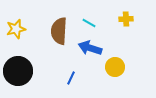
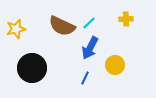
cyan line: rotated 72 degrees counterclockwise
brown semicircle: moved 3 px right, 5 px up; rotated 68 degrees counterclockwise
blue arrow: rotated 80 degrees counterclockwise
yellow circle: moved 2 px up
black circle: moved 14 px right, 3 px up
blue line: moved 14 px right
